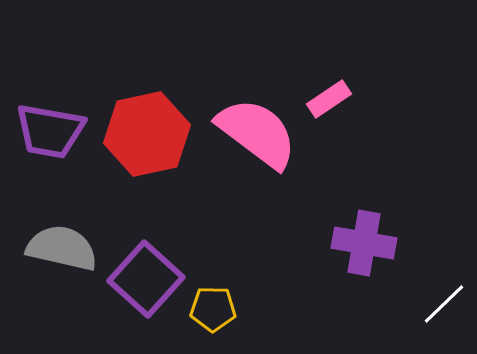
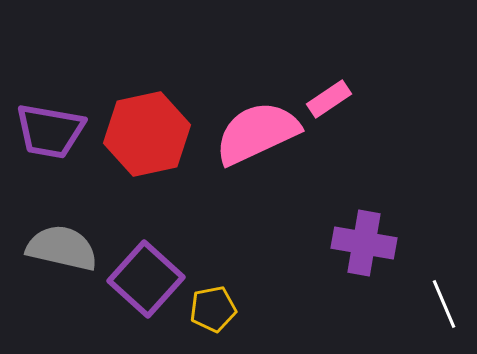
pink semicircle: rotated 62 degrees counterclockwise
white line: rotated 69 degrees counterclockwise
yellow pentagon: rotated 12 degrees counterclockwise
